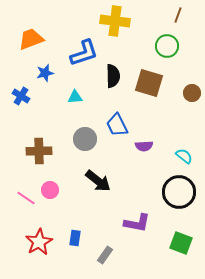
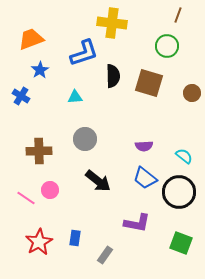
yellow cross: moved 3 px left, 2 px down
blue star: moved 5 px left, 3 px up; rotated 18 degrees counterclockwise
blue trapezoid: moved 28 px right, 53 px down; rotated 25 degrees counterclockwise
